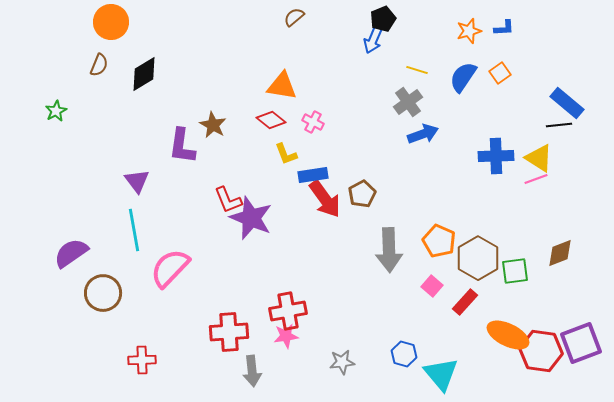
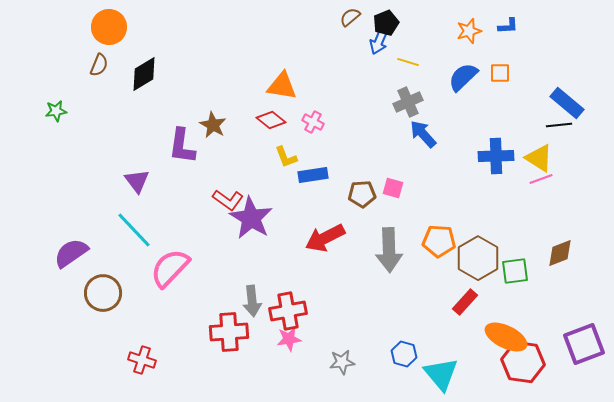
brown semicircle at (294, 17): moved 56 px right
black pentagon at (383, 19): moved 3 px right, 4 px down
orange circle at (111, 22): moved 2 px left, 5 px down
blue L-shape at (504, 28): moved 4 px right, 2 px up
blue arrow at (373, 40): moved 6 px right, 1 px down
yellow line at (417, 70): moved 9 px left, 8 px up
orange square at (500, 73): rotated 35 degrees clockwise
blue semicircle at (463, 77): rotated 12 degrees clockwise
gray cross at (408, 102): rotated 12 degrees clockwise
green star at (56, 111): rotated 20 degrees clockwise
blue arrow at (423, 134): rotated 112 degrees counterclockwise
yellow L-shape at (286, 154): moved 3 px down
pink line at (536, 179): moved 5 px right
brown pentagon at (362, 194): rotated 24 degrees clockwise
red arrow at (325, 199): moved 39 px down; rotated 99 degrees clockwise
red L-shape at (228, 200): rotated 32 degrees counterclockwise
purple star at (251, 218): rotated 9 degrees clockwise
cyan line at (134, 230): rotated 33 degrees counterclockwise
orange pentagon at (439, 241): rotated 20 degrees counterclockwise
pink square at (432, 286): moved 39 px left, 98 px up; rotated 25 degrees counterclockwise
orange ellipse at (508, 335): moved 2 px left, 2 px down
pink star at (286, 336): moved 3 px right, 3 px down
purple square at (581, 343): moved 3 px right, 1 px down
red hexagon at (541, 351): moved 18 px left, 11 px down
red cross at (142, 360): rotated 20 degrees clockwise
gray arrow at (252, 371): moved 70 px up
